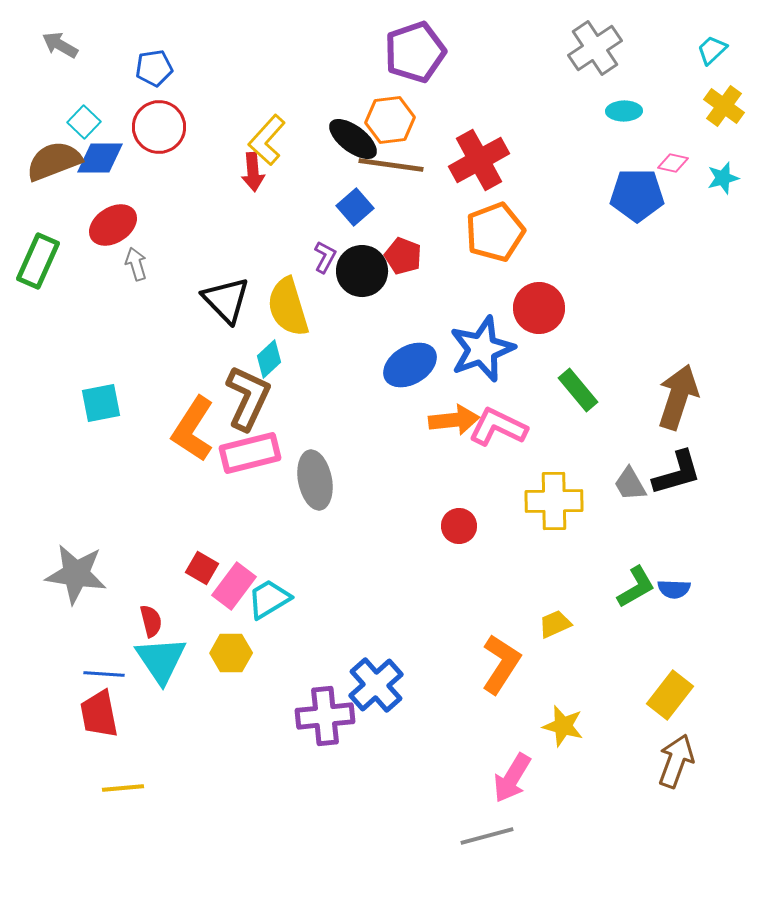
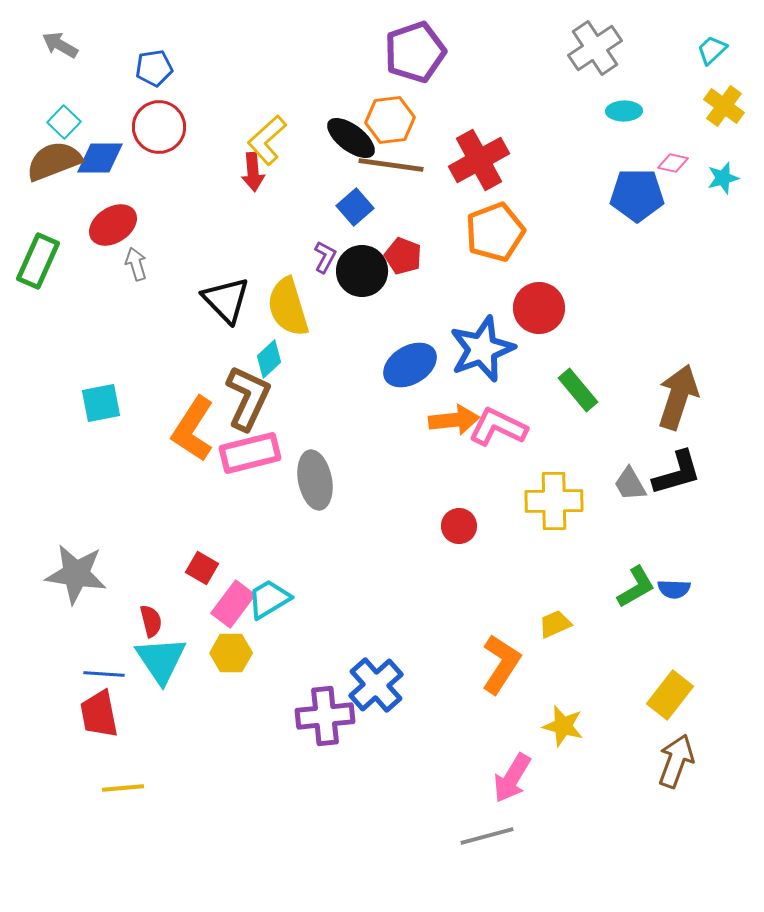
cyan square at (84, 122): moved 20 px left
black ellipse at (353, 139): moved 2 px left, 1 px up
yellow L-shape at (267, 140): rotated 6 degrees clockwise
pink rectangle at (234, 586): moved 1 px left, 18 px down
